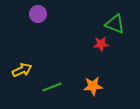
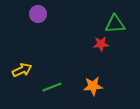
green triangle: rotated 25 degrees counterclockwise
